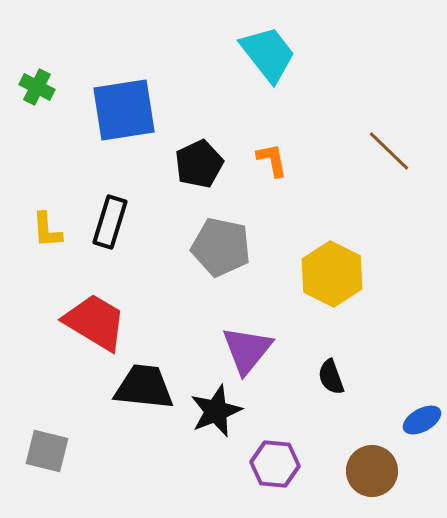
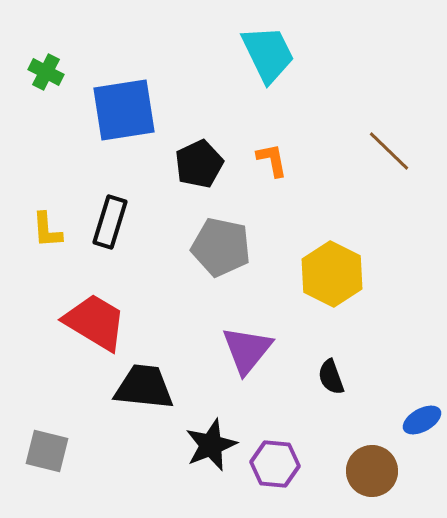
cyan trapezoid: rotated 12 degrees clockwise
green cross: moved 9 px right, 15 px up
black star: moved 5 px left, 34 px down
